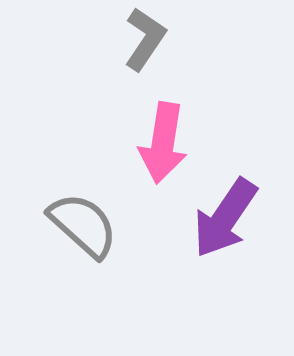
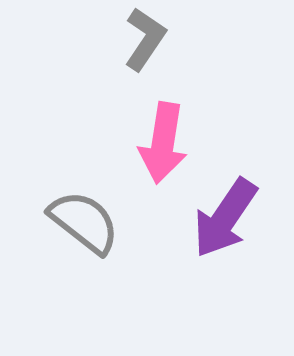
gray semicircle: moved 1 px right, 3 px up; rotated 4 degrees counterclockwise
